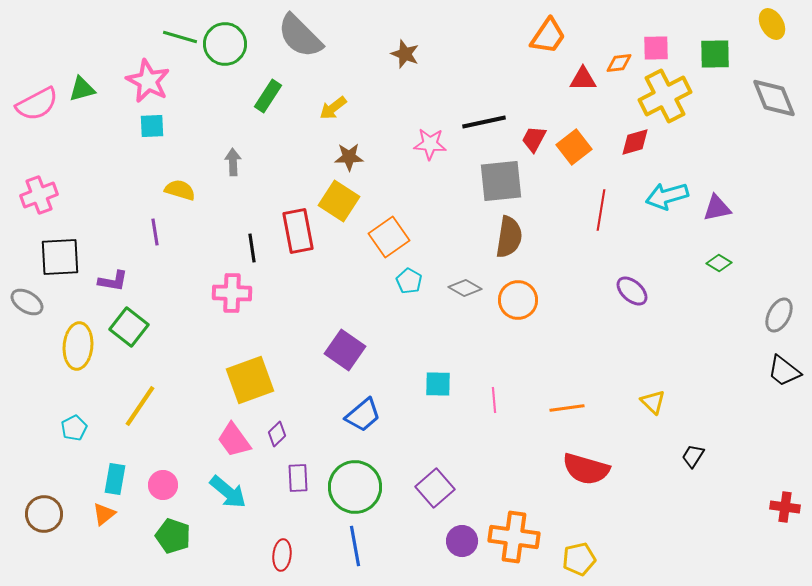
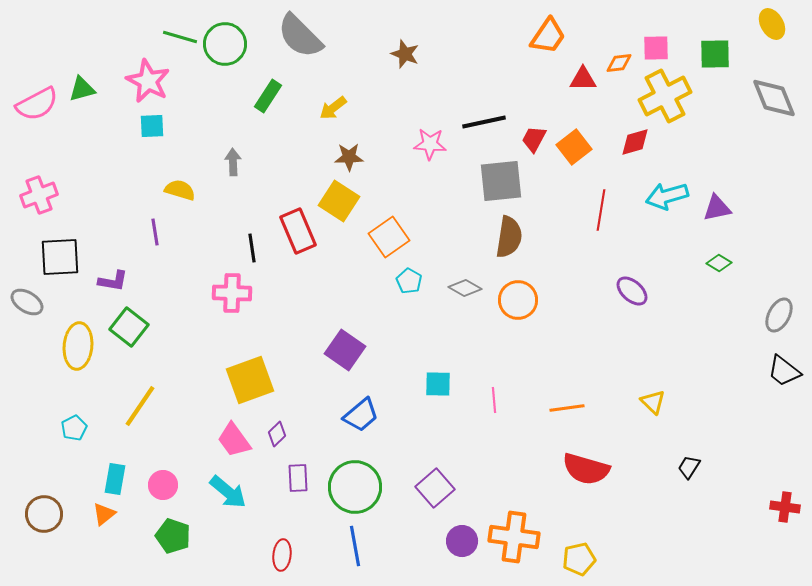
red rectangle at (298, 231): rotated 12 degrees counterclockwise
blue trapezoid at (363, 415): moved 2 px left
black trapezoid at (693, 456): moved 4 px left, 11 px down
